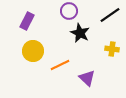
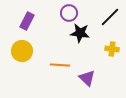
purple circle: moved 2 px down
black line: moved 2 px down; rotated 10 degrees counterclockwise
black star: rotated 18 degrees counterclockwise
yellow circle: moved 11 px left
orange line: rotated 30 degrees clockwise
